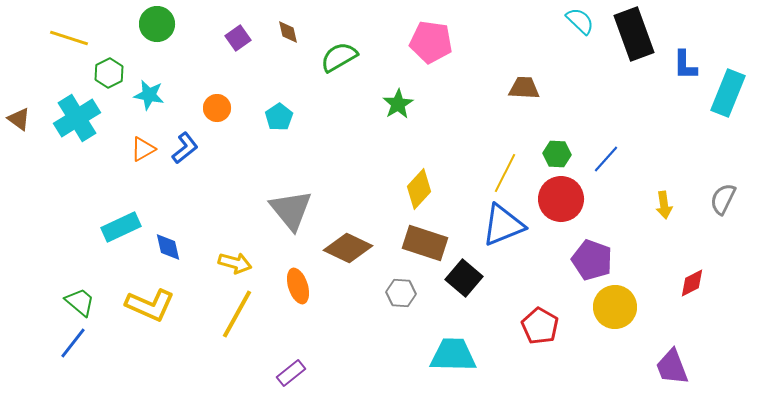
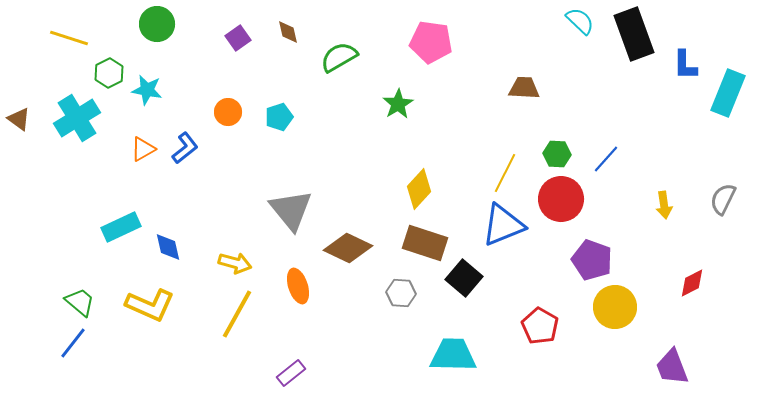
cyan star at (149, 95): moved 2 px left, 5 px up
orange circle at (217, 108): moved 11 px right, 4 px down
cyan pentagon at (279, 117): rotated 16 degrees clockwise
